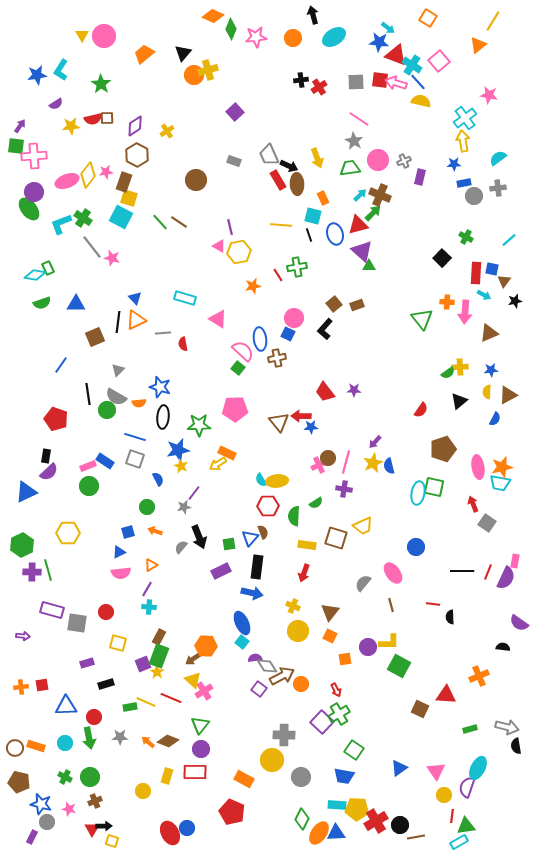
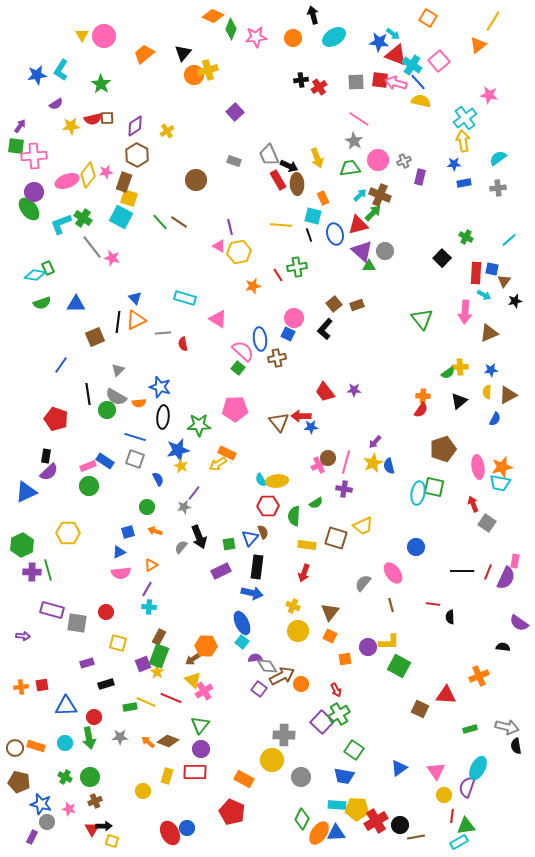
cyan arrow at (388, 28): moved 5 px right, 6 px down
gray circle at (474, 196): moved 89 px left, 55 px down
orange cross at (447, 302): moved 24 px left, 94 px down
